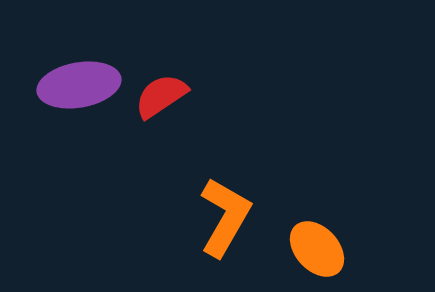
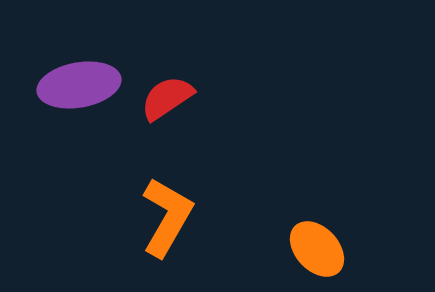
red semicircle: moved 6 px right, 2 px down
orange L-shape: moved 58 px left
